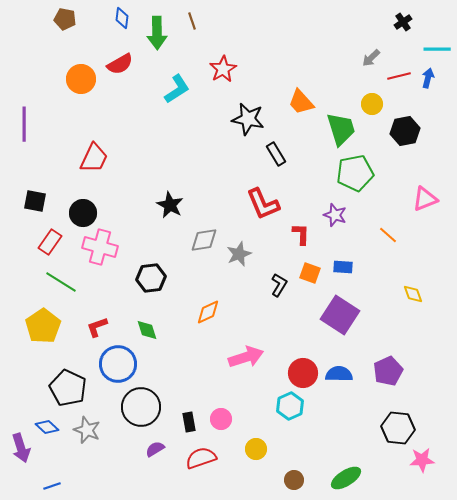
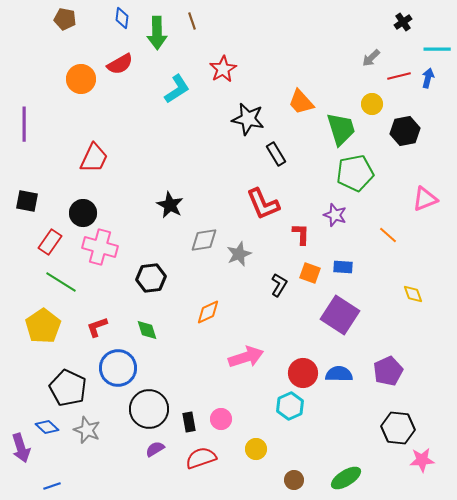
black square at (35, 201): moved 8 px left
blue circle at (118, 364): moved 4 px down
black circle at (141, 407): moved 8 px right, 2 px down
